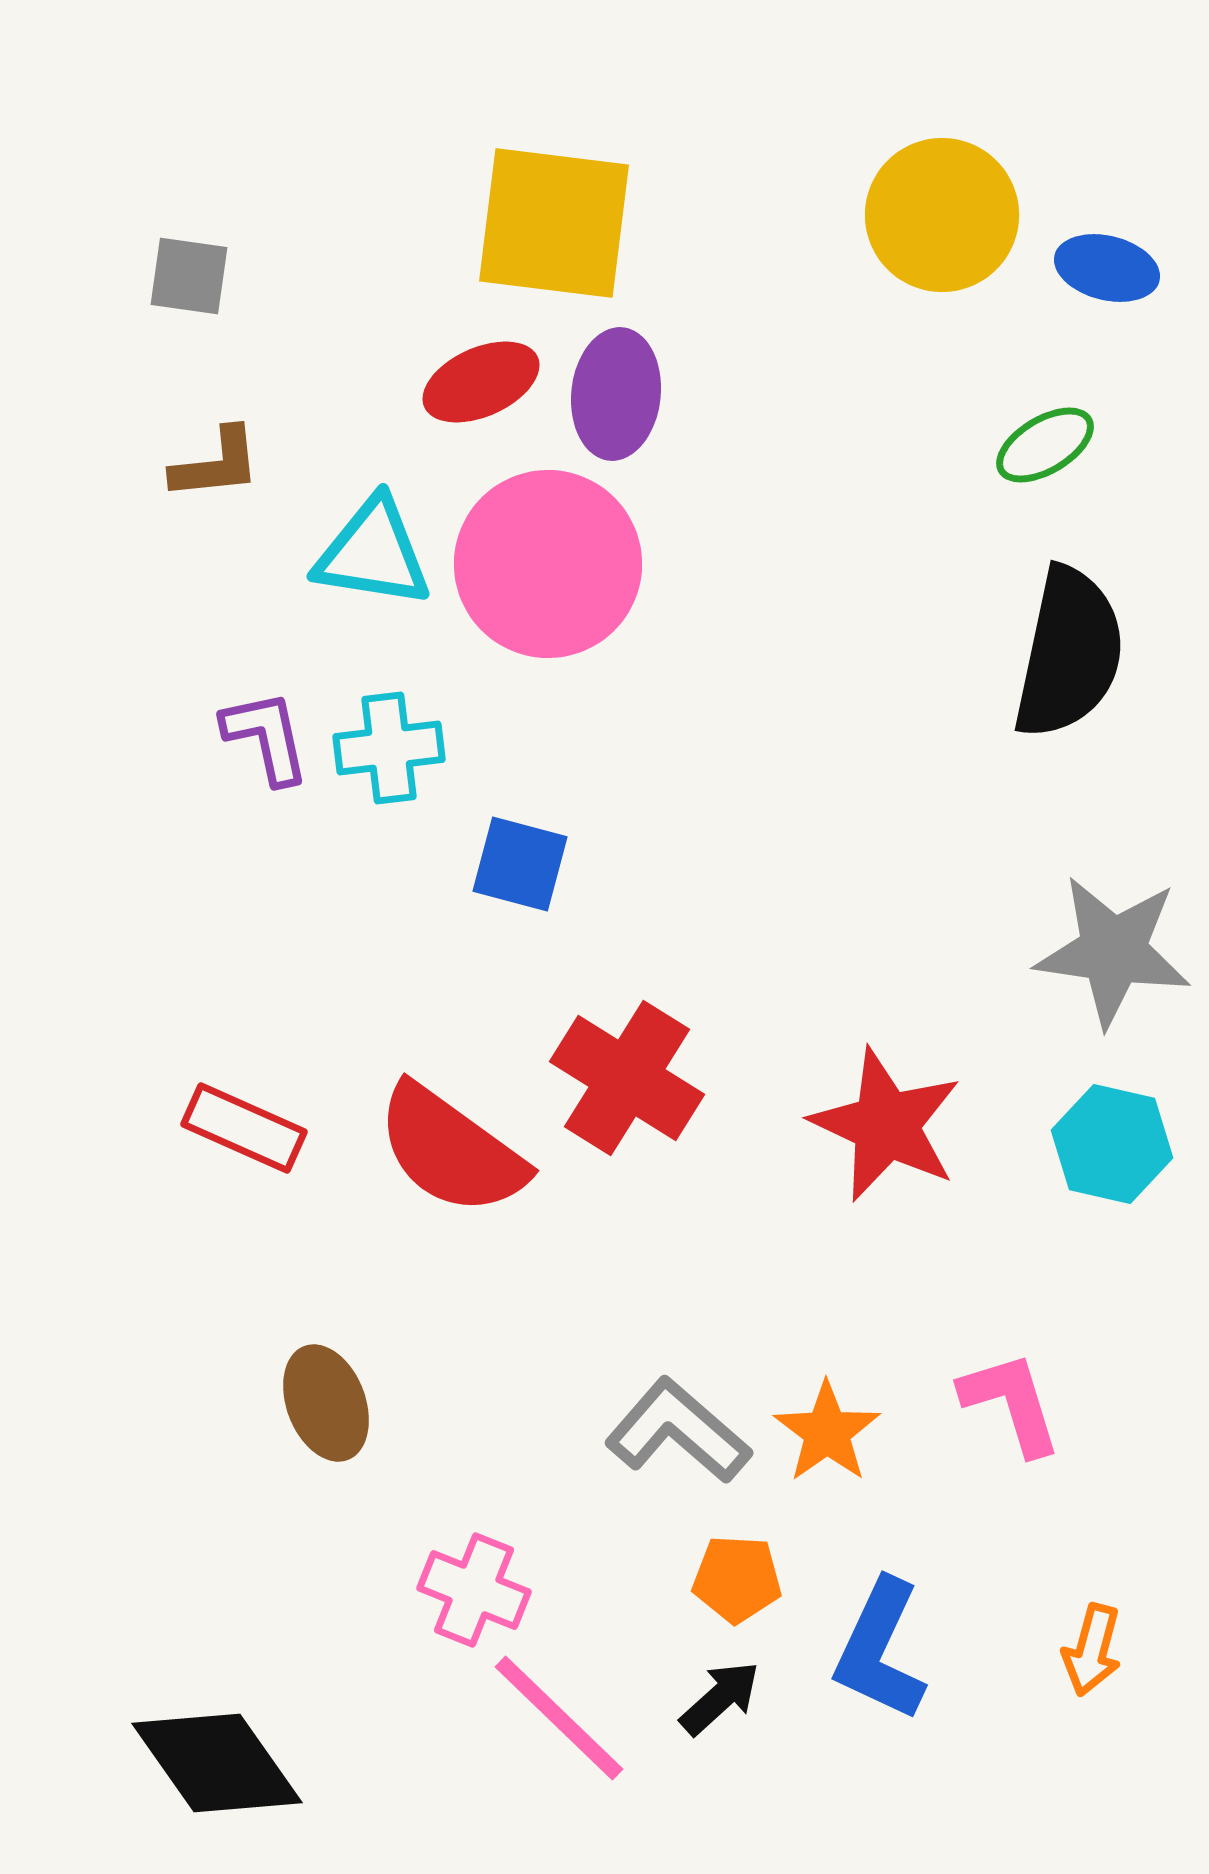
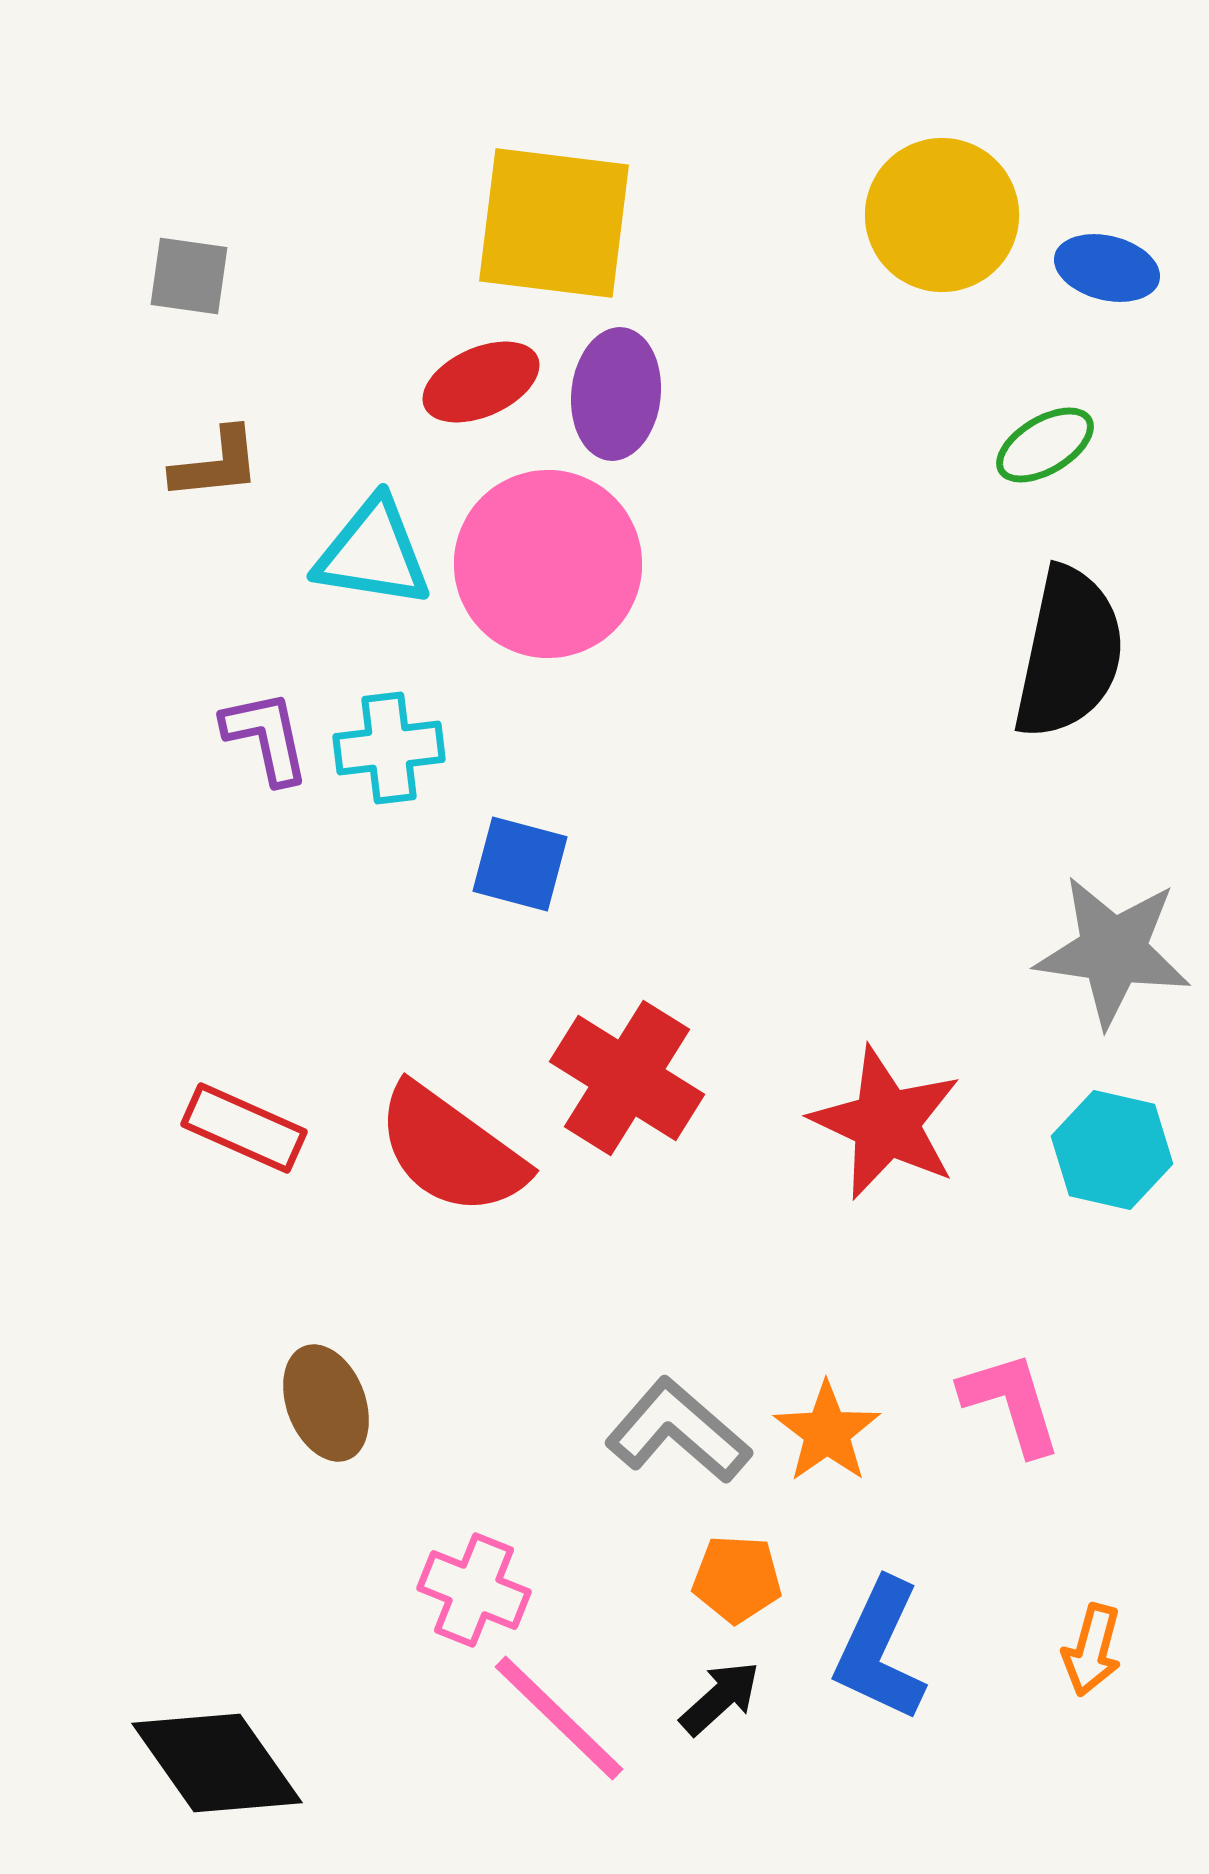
red star: moved 2 px up
cyan hexagon: moved 6 px down
